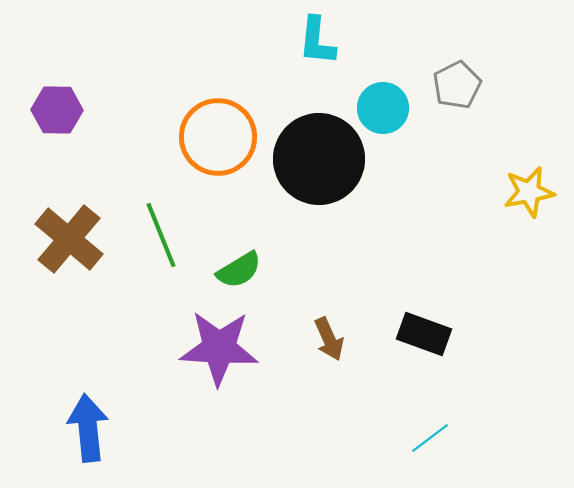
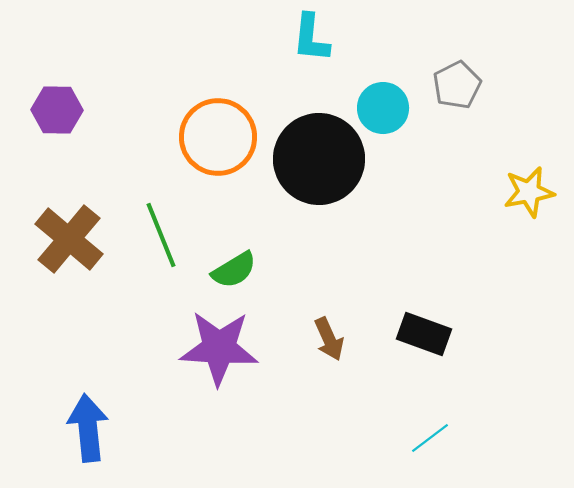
cyan L-shape: moved 6 px left, 3 px up
green semicircle: moved 5 px left
